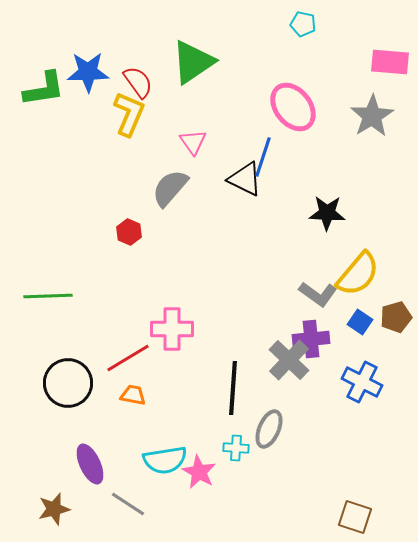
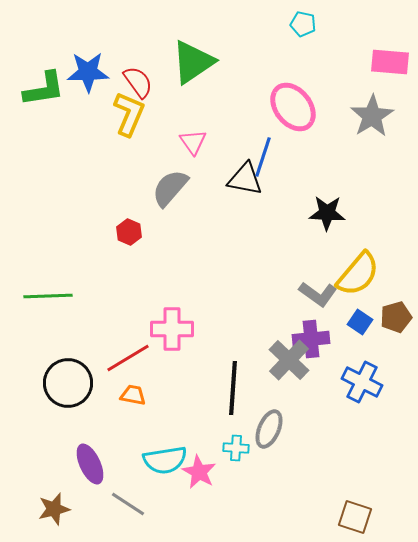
black triangle: rotated 15 degrees counterclockwise
